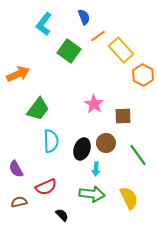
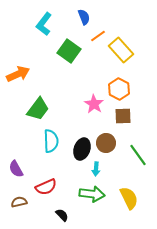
orange hexagon: moved 24 px left, 14 px down
